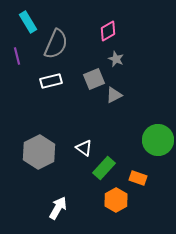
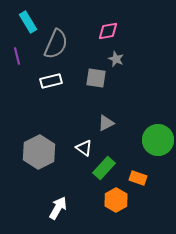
pink diamond: rotated 20 degrees clockwise
gray square: moved 2 px right, 1 px up; rotated 30 degrees clockwise
gray triangle: moved 8 px left, 28 px down
